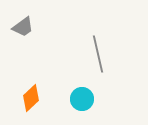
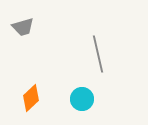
gray trapezoid: rotated 20 degrees clockwise
